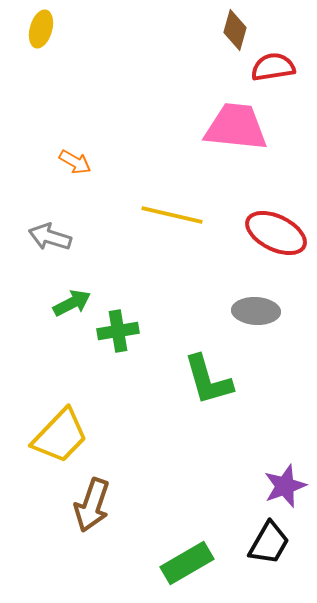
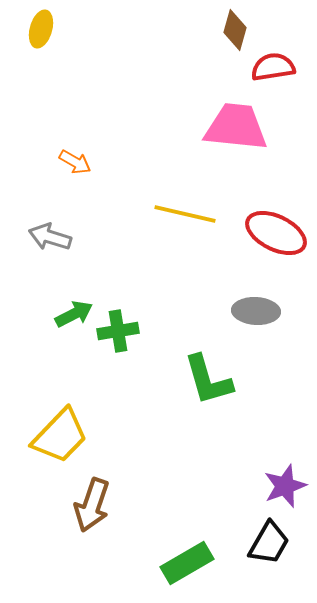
yellow line: moved 13 px right, 1 px up
green arrow: moved 2 px right, 11 px down
